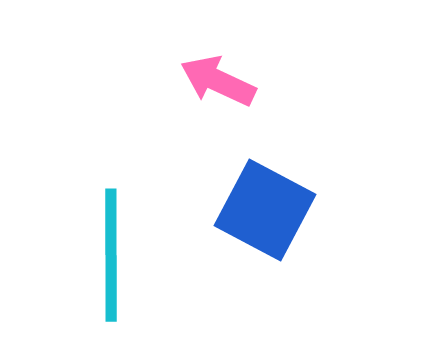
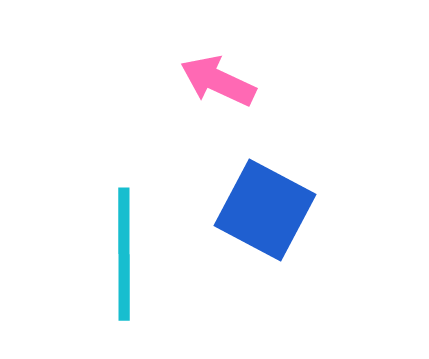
cyan line: moved 13 px right, 1 px up
